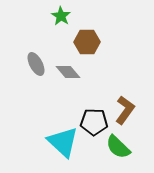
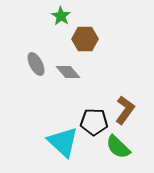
brown hexagon: moved 2 px left, 3 px up
